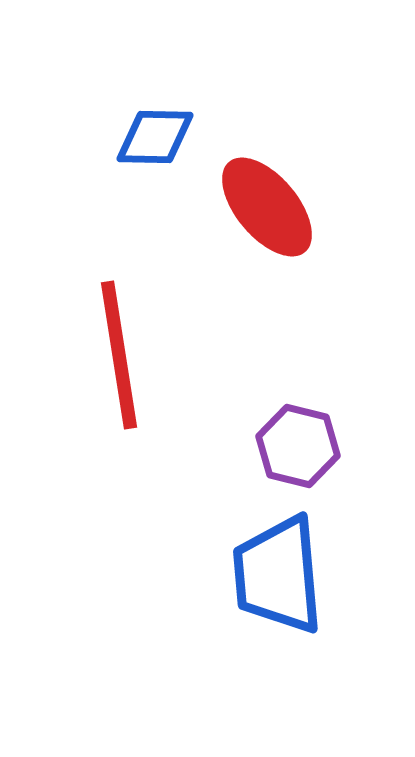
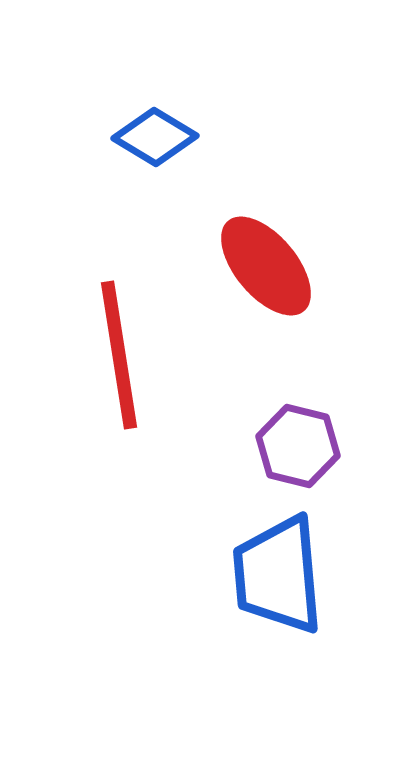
blue diamond: rotated 30 degrees clockwise
red ellipse: moved 1 px left, 59 px down
